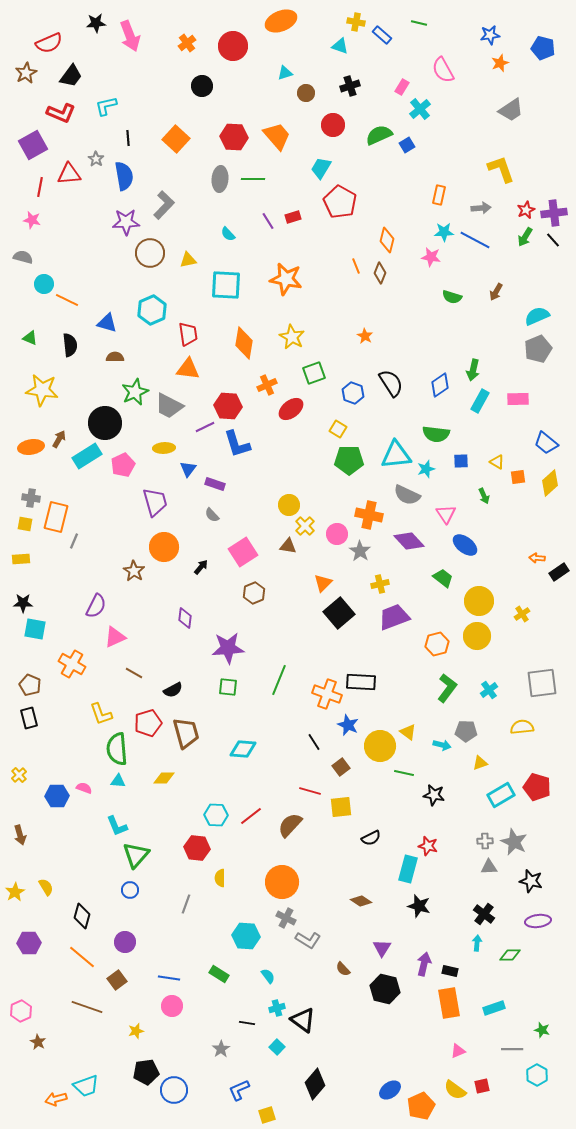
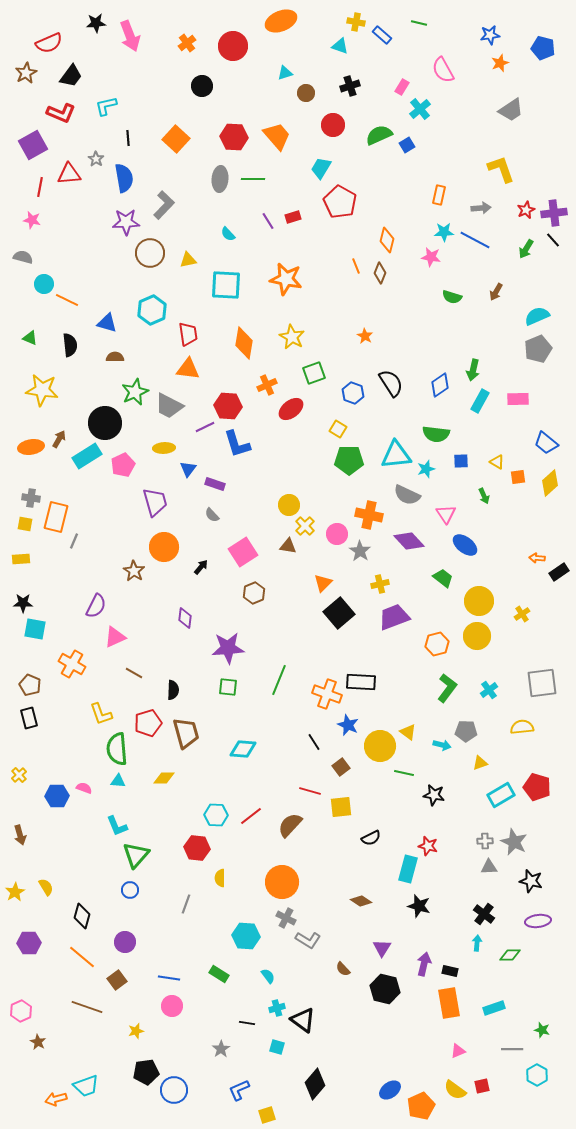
blue semicircle at (124, 176): moved 2 px down
green arrow at (525, 237): moved 1 px right, 12 px down
black semicircle at (173, 690): rotated 60 degrees counterclockwise
cyan square at (277, 1047): rotated 28 degrees counterclockwise
